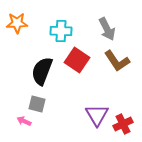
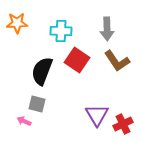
gray arrow: rotated 25 degrees clockwise
